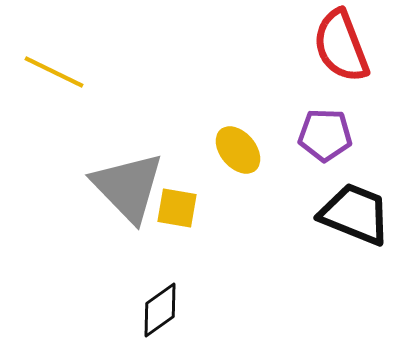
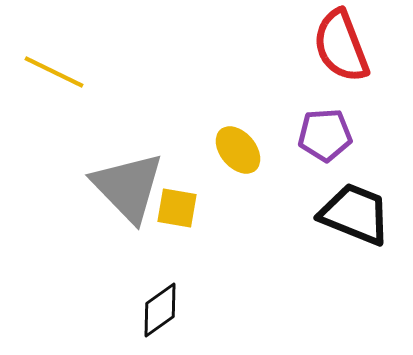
purple pentagon: rotated 6 degrees counterclockwise
